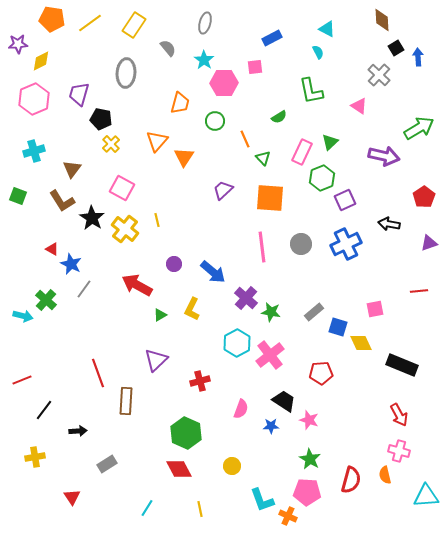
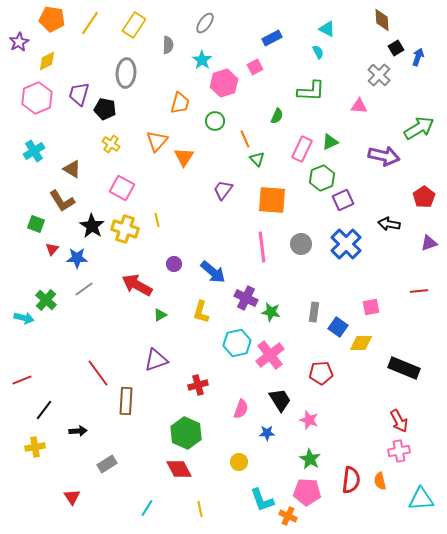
yellow line at (90, 23): rotated 20 degrees counterclockwise
gray ellipse at (205, 23): rotated 20 degrees clockwise
purple star at (18, 44): moved 1 px right, 2 px up; rotated 24 degrees counterclockwise
gray semicircle at (168, 48): moved 3 px up; rotated 42 degrees clockwise
blue arrow at (418, 57): rotated 24 degrees clockwise
cyan star at (204, 60): moved 2 px left
yellow diamond at (41, 61): moved 6 px right
pink square at (255, 67): rotated 21 degrees counterclockwise
pink hexagon at (224, 83): rotated 16 degrees counterclockwise
green L-shape at (311, 91): rotated 76 degrees counterclockwise
pink hexagon at (34, 99): moved 3 px right, 1 px up
pink triangle at (359, 106): rotated 30 degrees counterclockwise
green semicircle at (279, 117): moved 2 px left, 1 px up; rotated 35 degrees counterclockwise
black pentagon at (101, 119): moved 4 px right, 10 px up
green triangle at (330, 142): rotated 18 degrees clockwise
yellow cross at (111, 144): rotated 12 degrees counterclockwise
cyan cross at (34, 151): rotated 15 degrees counterclockwise
pink rectangle at (302, 152): moved 3 px up
green triangle at (263, 158): moved 6 px left, 1 px down
brown triangle at (72, 169): rotated 36 degrees counterclockwise
purple trapezoid at (223, 190): rotated 10 degrees counterclockwise
green square at (18, 196): moved 18 px right, 28 px down
orange square at (270, 198): moved 2 px right, 2 px down
purple square at (345, 200): moved 2 px left
black star at (92, 218): moved 8 px down
yellow cross at (125, 229): rotated 20 degrees counterclockwise
blue cross at (346, 244): rotated 20 degrees counterclockwise
red triangle at (52, 249): rotated 40 degrees clockwise
blue star at (71, 264): moved 6 px right, 6 px up; rotated 25 degrees counterclockwise
gray line at (84, 289): rotated 18 degrees clockwise
purple cross at (246, 298): rotated 15 degrees counterclockwise
yellow L-shape at (192, 309): moved 9 px right, 3 px down; rotated 10 degrees counterclockwise
pink square at (375, 309): moved 4 px left, 2 px up
gray rectangle at (314, 312): rotated 42 degrees counterclockwise
cyan arrow at (23, 316): moved 1 px right, 2 px down
blue square at (338, 327): rotated 18 degrees clockwise
cyan hexagon at (237, 343): rotated 16 degrees clockwise
yellow diamond at (361, 343): rotated 65 degrees counterclockwise
purple triangle at (156, 360): rotated 25 degrees clockwise
black rectangle at (402, 365): moved 2 px right, 3 px down
red line at (98, 373): rotated 16 degrees counterclockwise
red cross at (200, 381): moved 2 px left, 4 px down
black trapezoid at (284, 401): moved 4 px left, 1 px up; rotated 25 degrees clockwise
red arrow at (399, 415): moved 6 px down
blue star at (271, 426): moved 4 px left, 7 px down
pink cross at (399, 451): rotated 25 degrees counterclockwise
yellow cross at (35, 457): moved 10 px up
yellow circle at (232, 466): moved 7 px right, 4 px up
orange semicircle at (385, 475): moved 5 px left, 6 px down
red semicircle at (351, 480): rotated 8 degrees counterclockwise
cyan triangle at (426, 496): moved 5 px left, 3 px down
